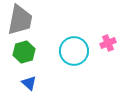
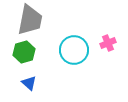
gray trapezoid: moved 10 px right
cyan circle: moved 1 px up
